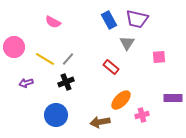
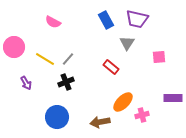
blue rectangle: moved 3 px left
purple arrow: rotated 104 degrees counterclockwise
orange ellipse: moved 2 px right, 2 px down
blue circle: moved 1 px right, 2 px down
